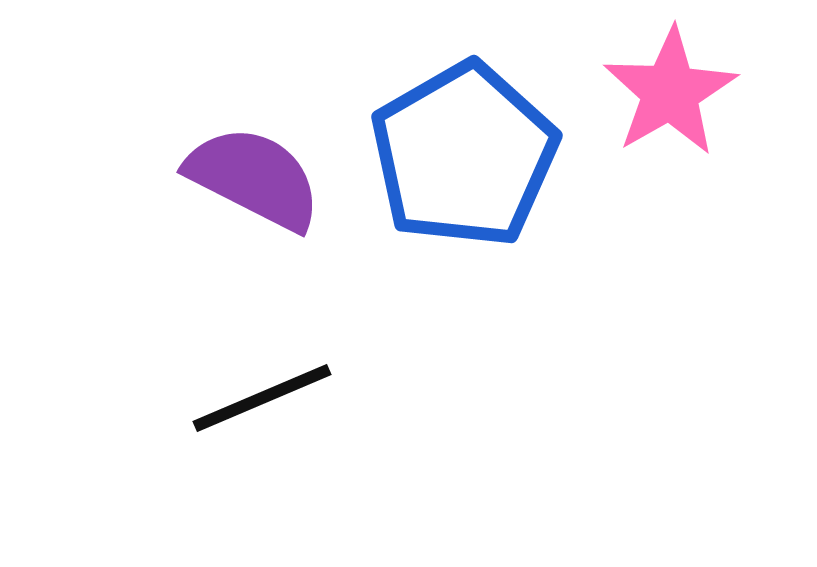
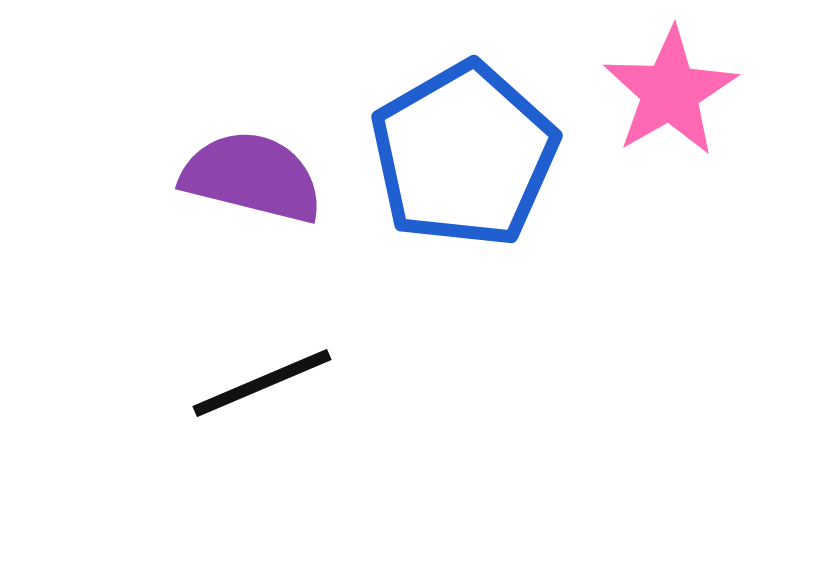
purple semicircle: moved 2 px left, 1 px up; rotated 13 degrees counterclockwise
black line: moved 15 px up
